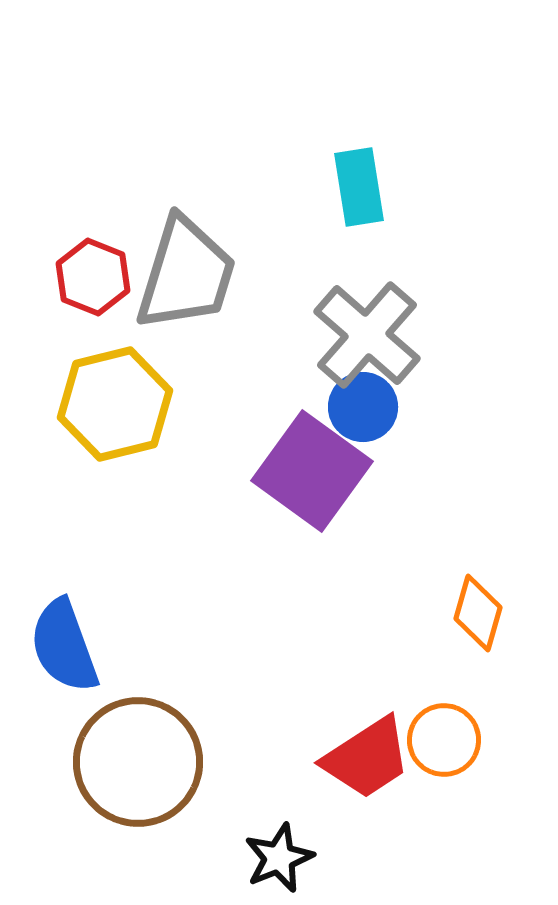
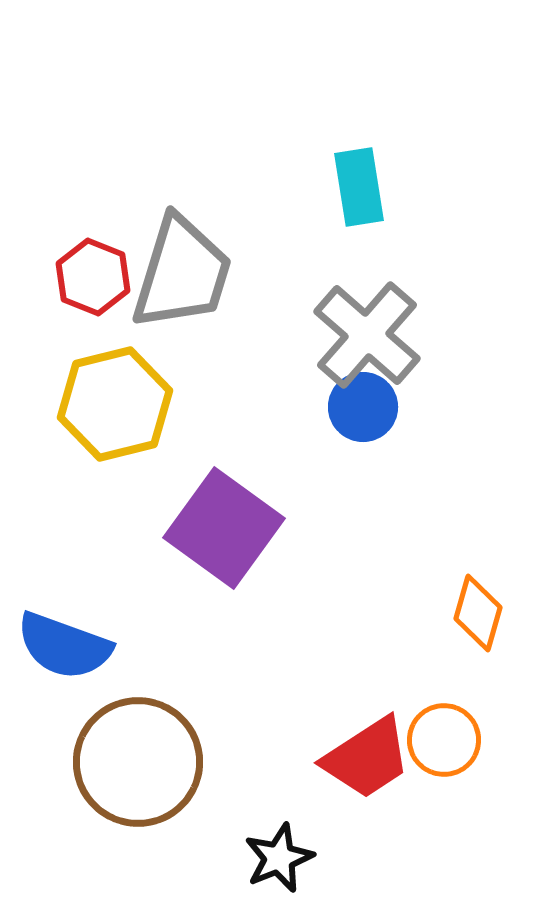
gray trapezoid: moved 4 px left, 1 px up
purple square: moved 88 px left, 57 px down
blue semicircle: rotated 50 degrees counterclockwise
